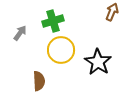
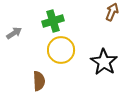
gray arrow: moved 6 px left; rotated 21 degrees clockwise
black star: moved 6 px right
